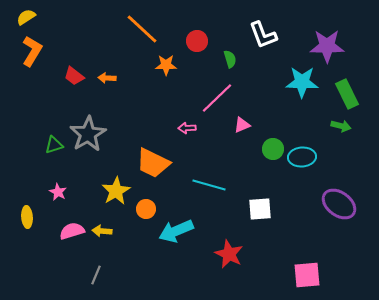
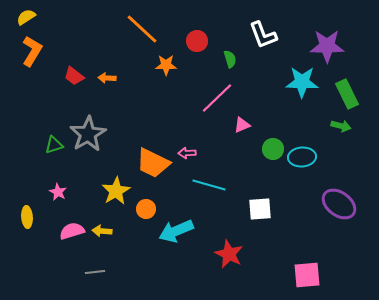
pink arrow: moved 25 px down
gray line: moved 1 px left, 3 px up; rotated 60 degrees clockwise
